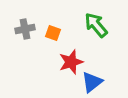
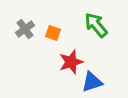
gray cross: rotated 24 degrees counterclockwise
blue triangle: rotated 20 degrees clockwise
